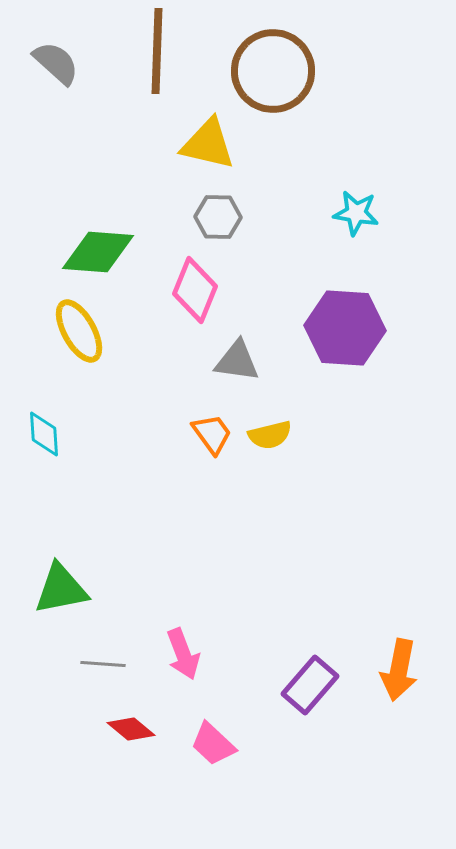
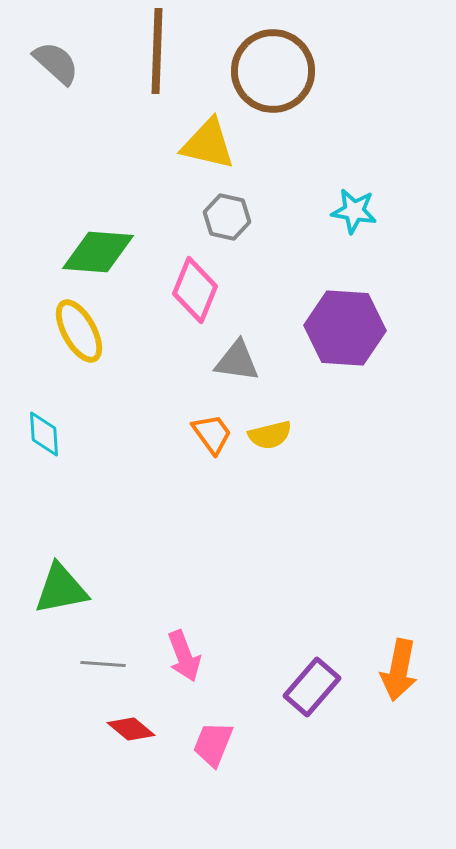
cyan star: moved 2 px left, 2 px up
gray hexagon: moved 9 px right; rotated 12 degrees clockwise
pink arrow: moved 1 px right, 2 px down
purple rectangle: moved 2 px right, 2 px down
pink trapezoid: rotated 69 degrees clockwise
